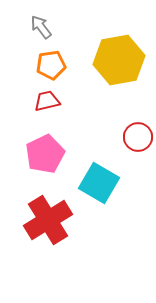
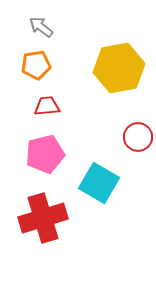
gray arrow: rotated 15 degrees counterclockwise
yellow hexagon: moved 8 px down
orange pentagon: moved 15 px left
red trapezoid: moved 5 px down; rotated 8 degrees clockwise
pink pentagon: rotated 12 degrees clockwise
red cross: moved 5 px left, 2 px up; rotated 15 degrees clockwise
